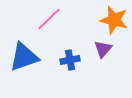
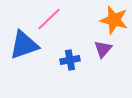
blue triangle: moved 12 px up
